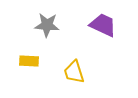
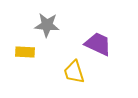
purple trapezoid: moved 5 px left, 19 px down
yellow rectangle: moved 4 px left, 9 px up
